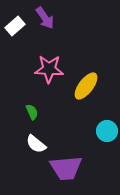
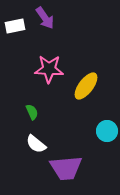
white rectangle: rotated 30 degrees clockwise
